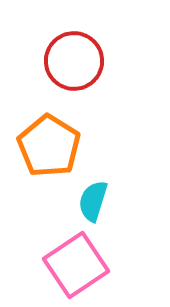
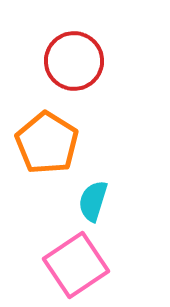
orange pentagon: moved 2 px left, 3 px up
